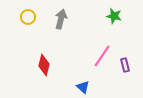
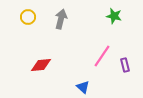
red diamond: moved 3 px left; rotated 70 degrees clockwise
